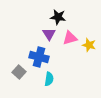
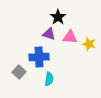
black star: rotated 28 degrees clockwise
purple triangle: rotated 40 degrees counterclockwise
pink triangle: moved 1 px up; rotated 21 degrees clockwise
yellow star: moved 1 px up
blue cross: rotated 18 degrees counterclockwise
